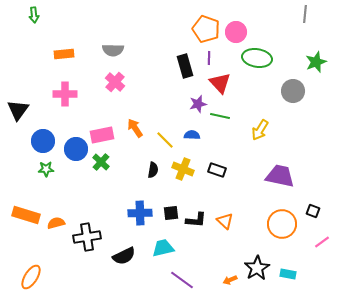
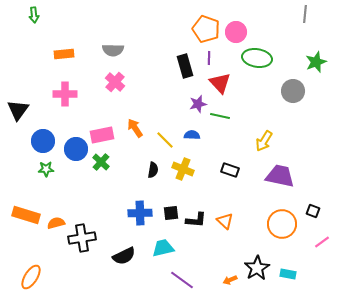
yellow arrow at (260, 130): moved 4 px right, 11 px down
black rectangle at (217, 170): moved 13 px right
black cross at (87, 237): moved 5 px left, 1 px down
